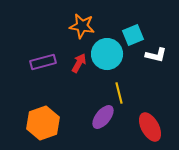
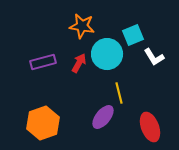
white L-shape: moved 2 px left, 2 px down; rotated 45 degrees clockwise
red ellipse: rotated 8 degrees clockwise
